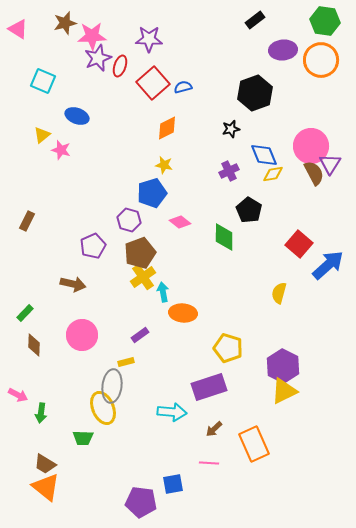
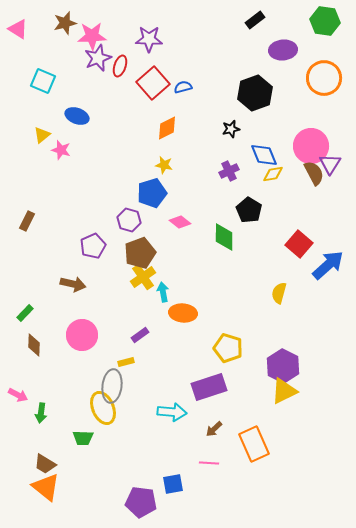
orange circle at (321, 60): moved 3 px right, 18 px down
